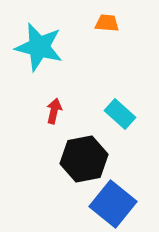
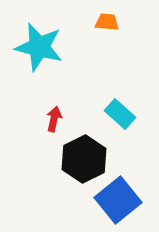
orange trapezoid: moved 1 px up
red arrow: moved 8 px down
black hexagon: rotated 15 degrees counterclockwise
blue square: moved 5 px right, 4 px up; rotated 12 degrees clockwise
